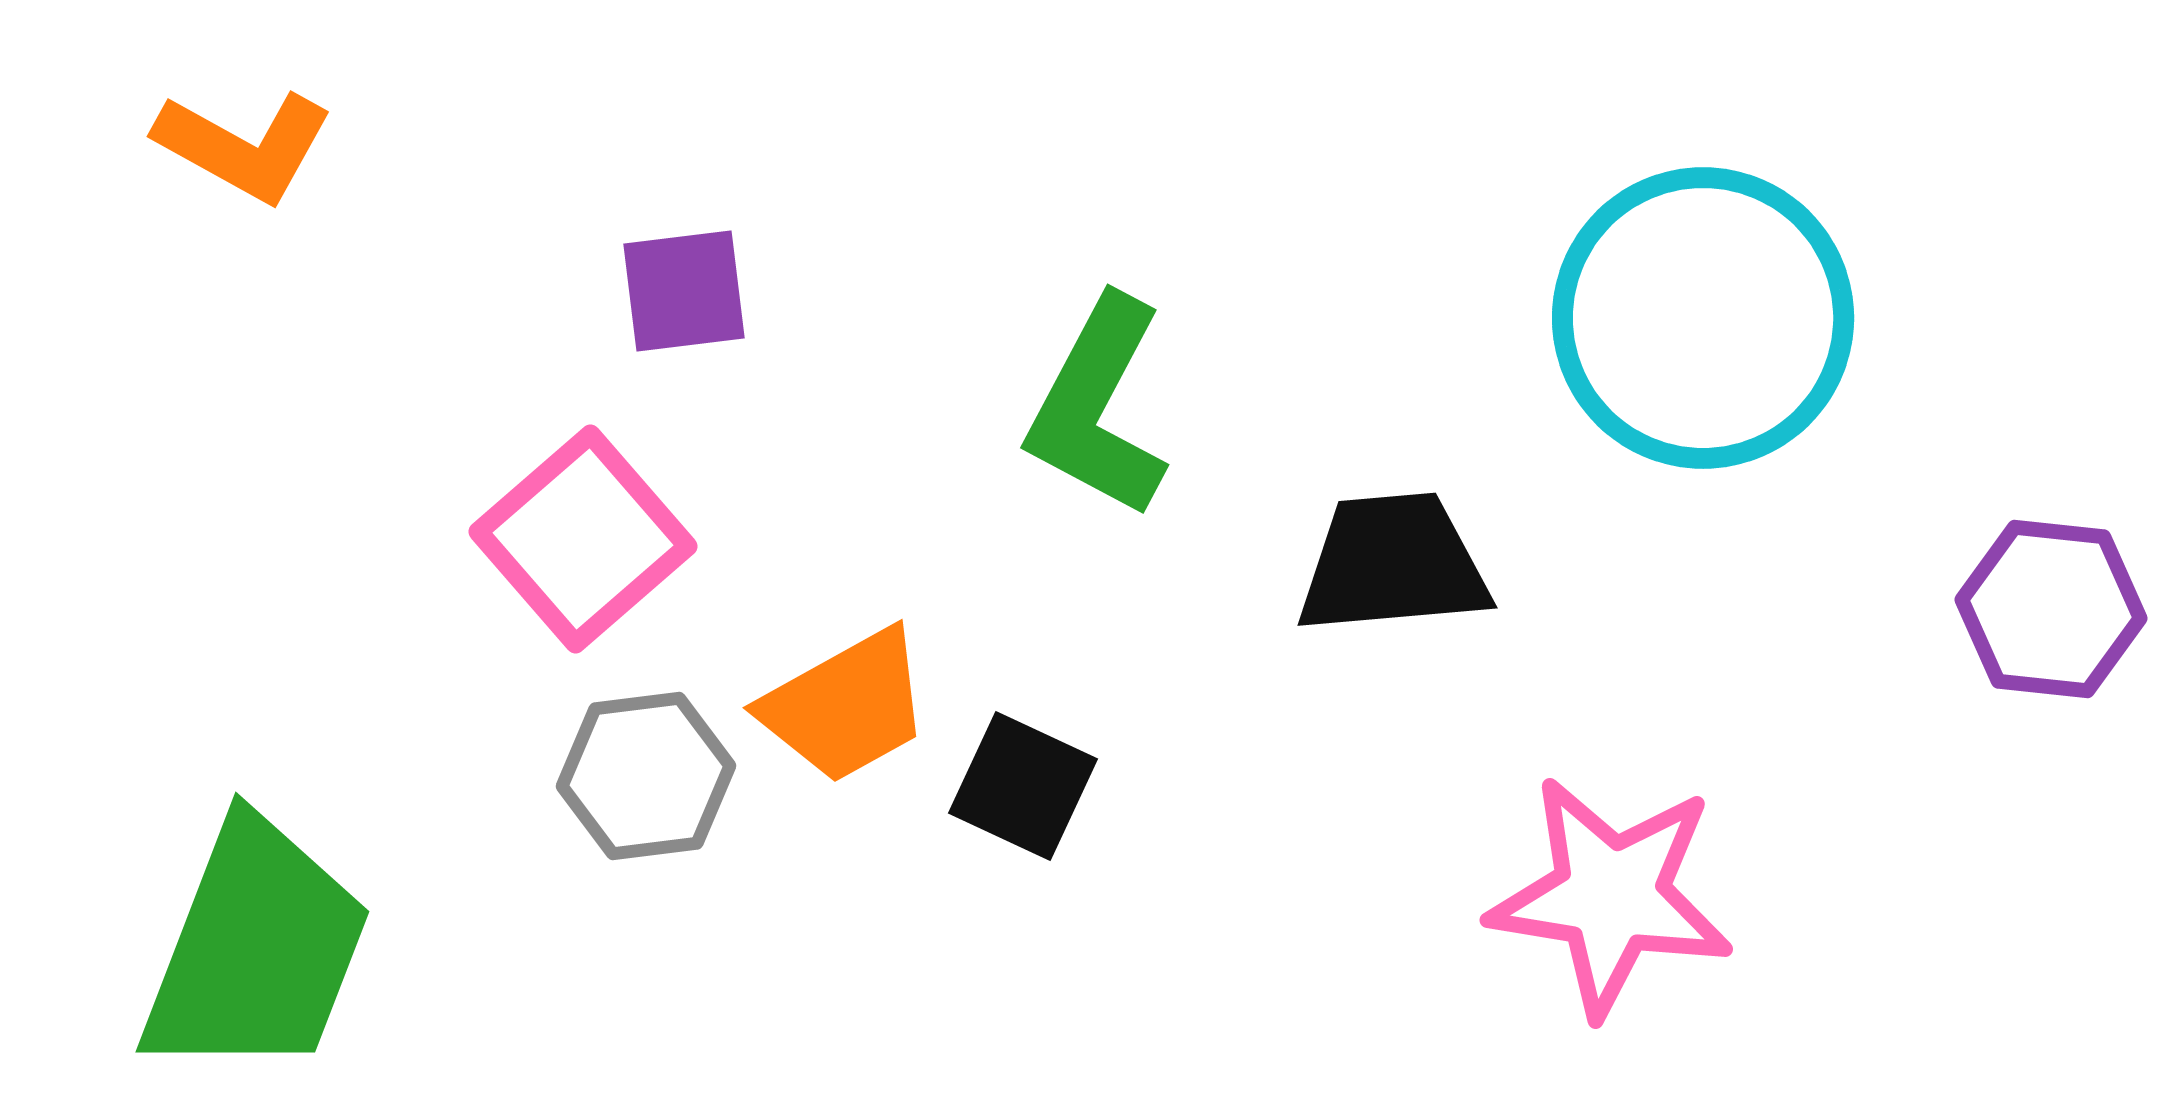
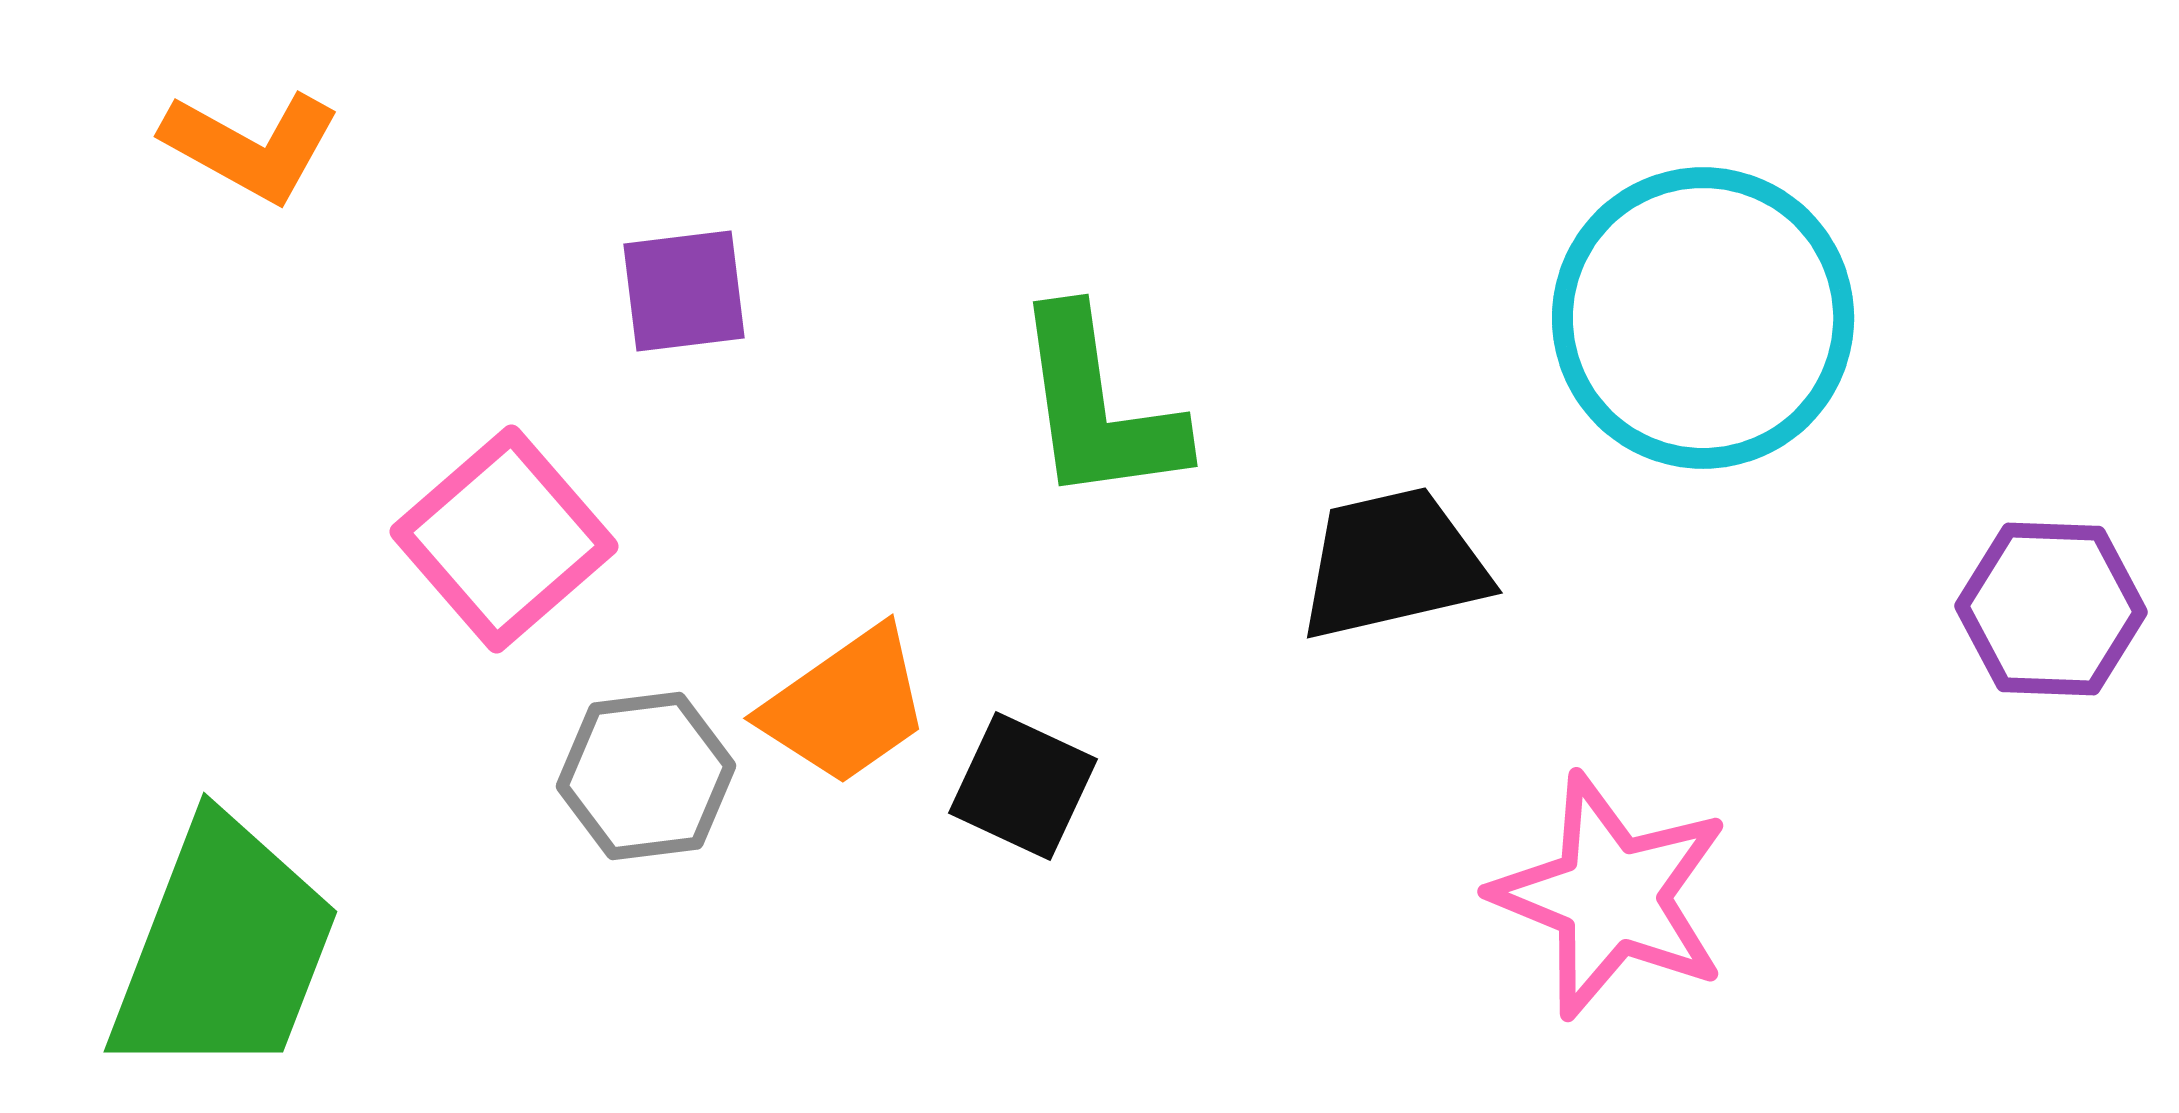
orange L-shape: moved 7 px right
green L-shape: rotated 36 degrees counterclockwise
pink square: moved 79 px left
black trapezoid: rotated 8 degrees counterclockwise
purple hexagon: rotated 4 degrees counterclockwise
orange trapezoid: rotated 6 degrees counterclockwise
pink star: rotated 13 degrees clockwise
green trapezoid: moved 32 px left
